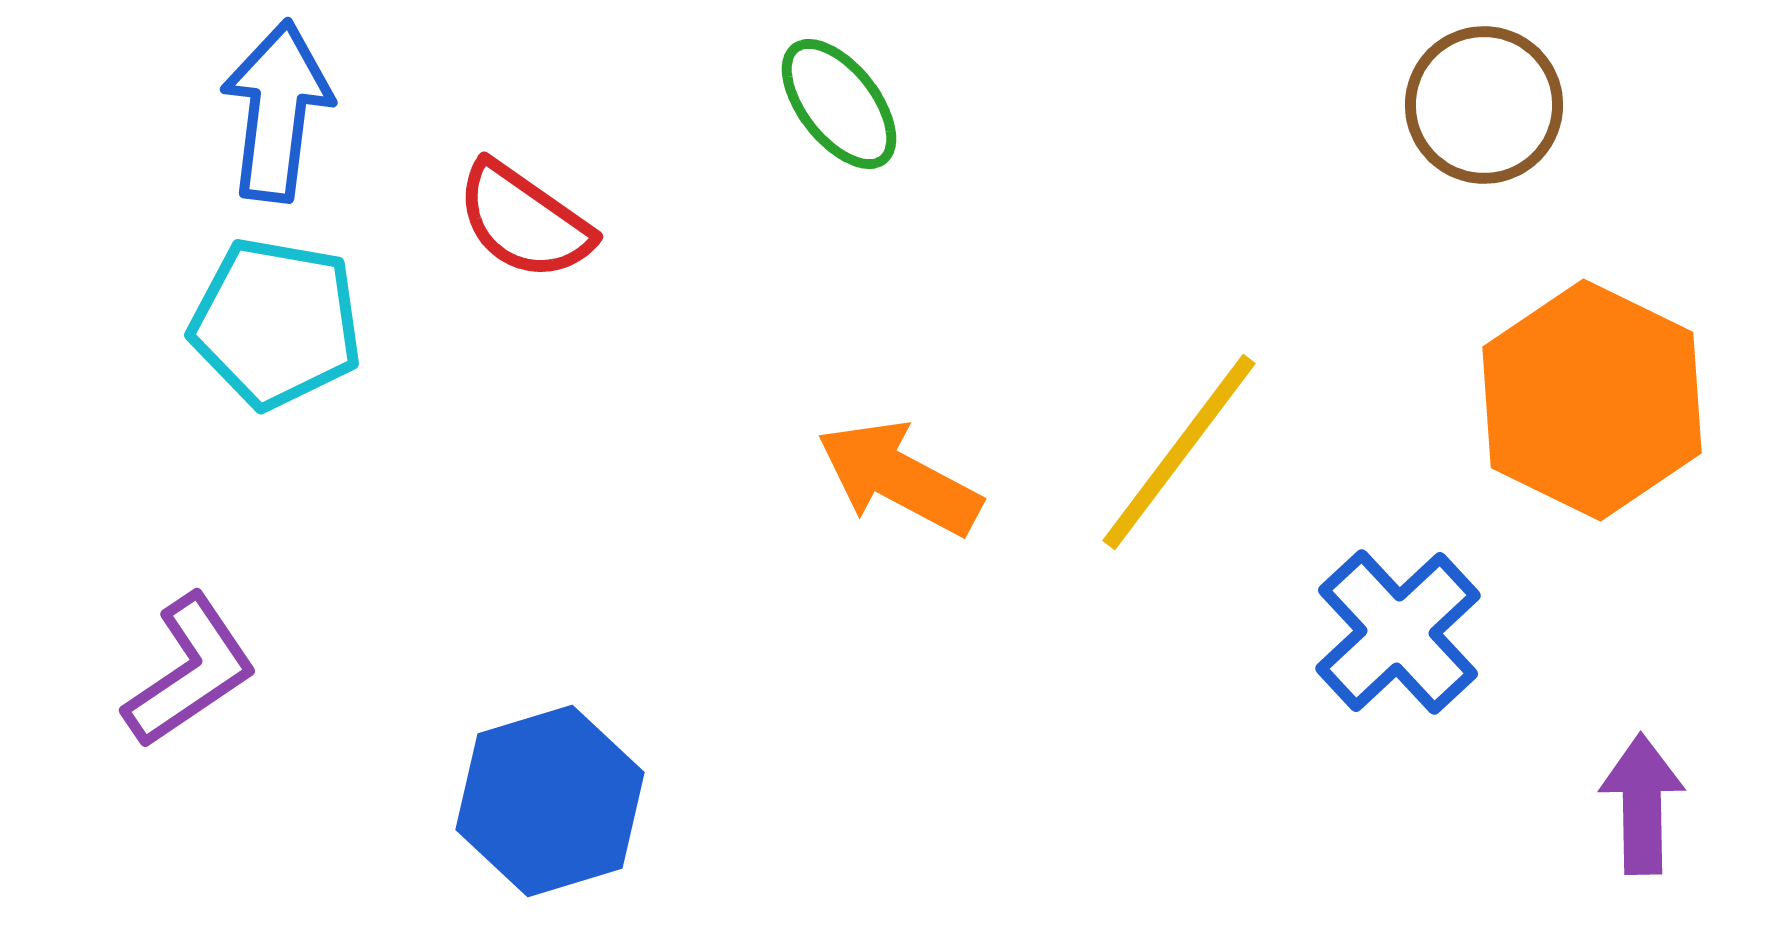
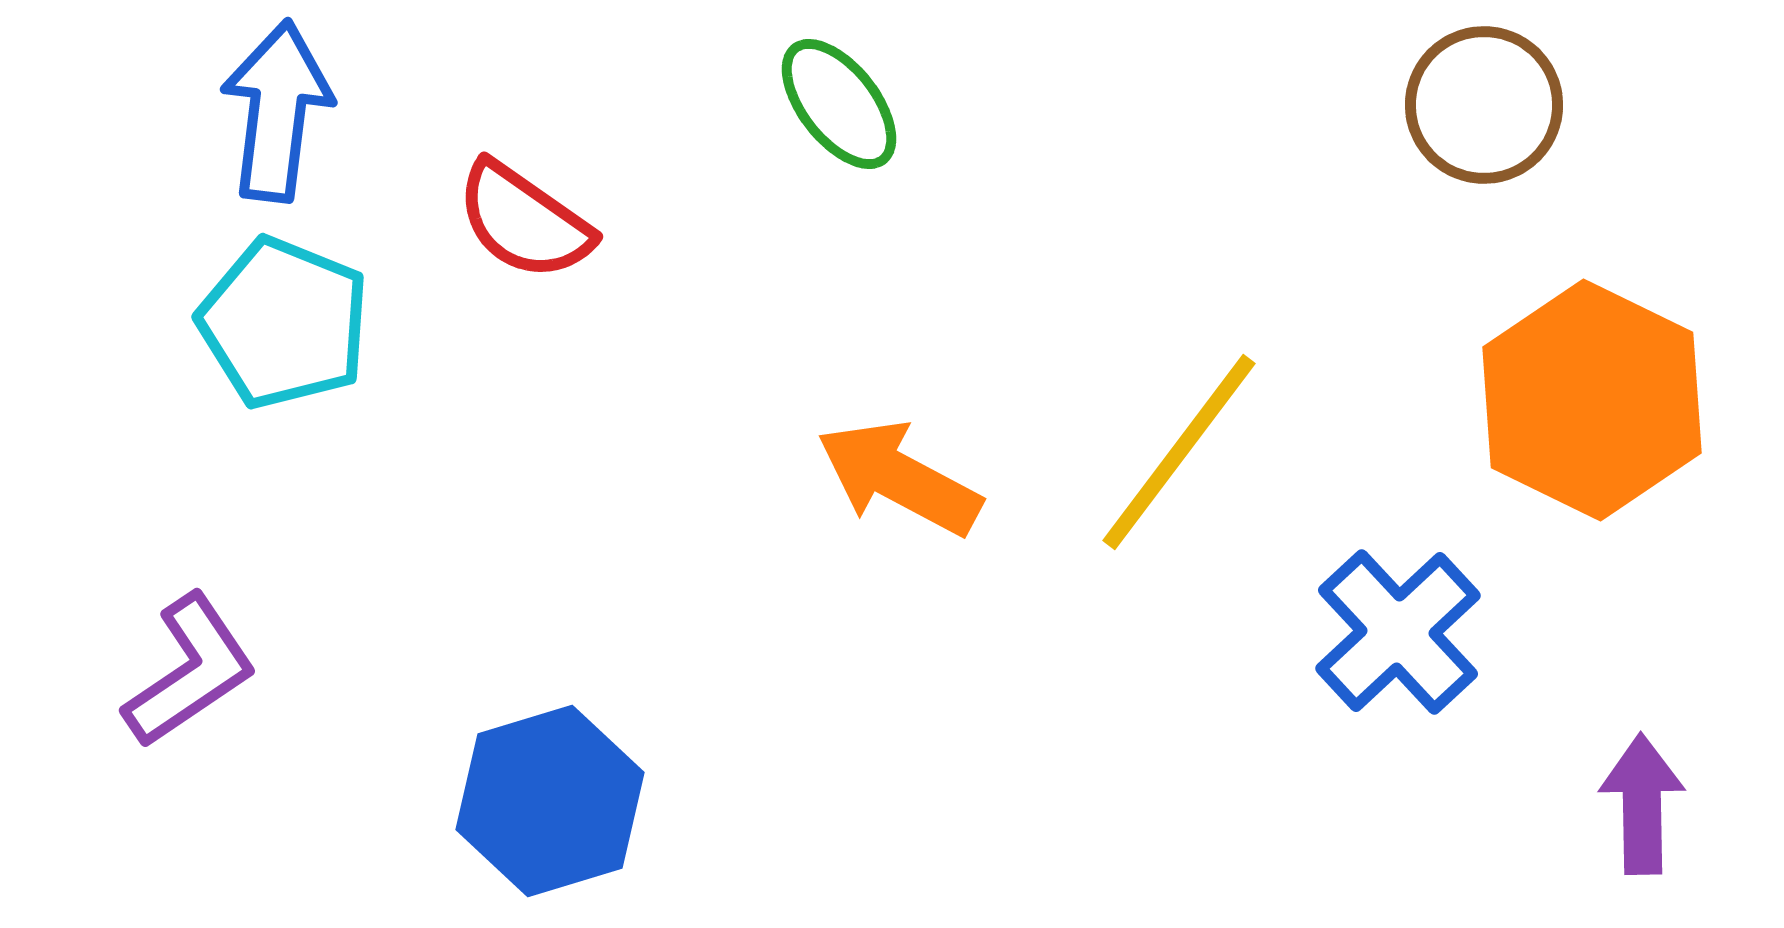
cyan pentagon: moved 8 px right; rotated 12 degrees clockwise
